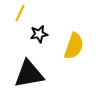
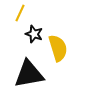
black star: moved 5 px left; rotated 30 degrees clockwise
yellow semicircle: moved 16 px left, 2 px down; rotated 36 degrees counterclockwise
